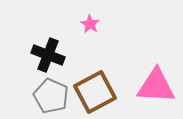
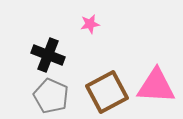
pink star: rotated 30 degrees clockwise
brown square: moved 12 px right
